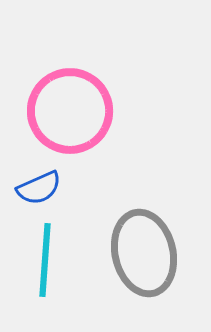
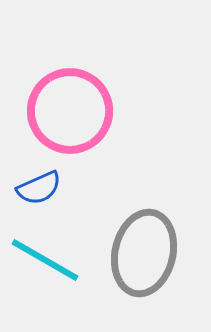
gray ellipse: rotated 26 degrees clockwise
cyan line: rotated 64 degrees counterclockwise
